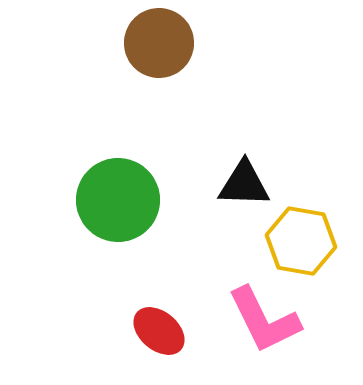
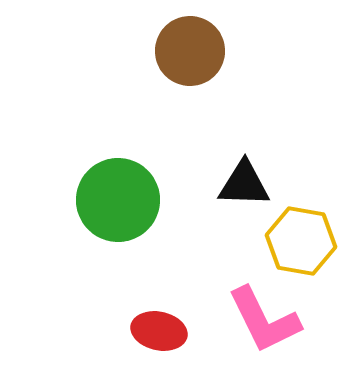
brown circle: moved 31 px right, 8 px down
red ellipse: rotated 28 degrees counterclockwise
